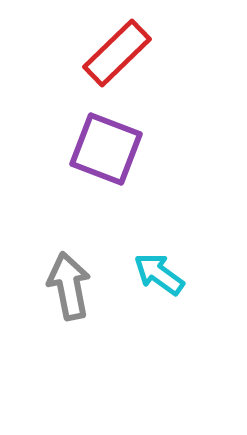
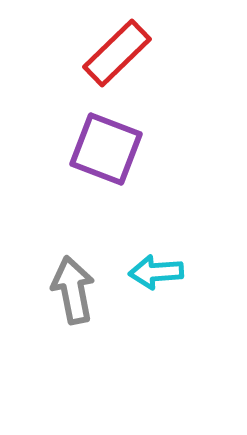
cyan arrow: moved 3 px left, 2 px up; rotated 40 degrees counterclockwise
gray arrow: moved 4 px right, 4 px down
